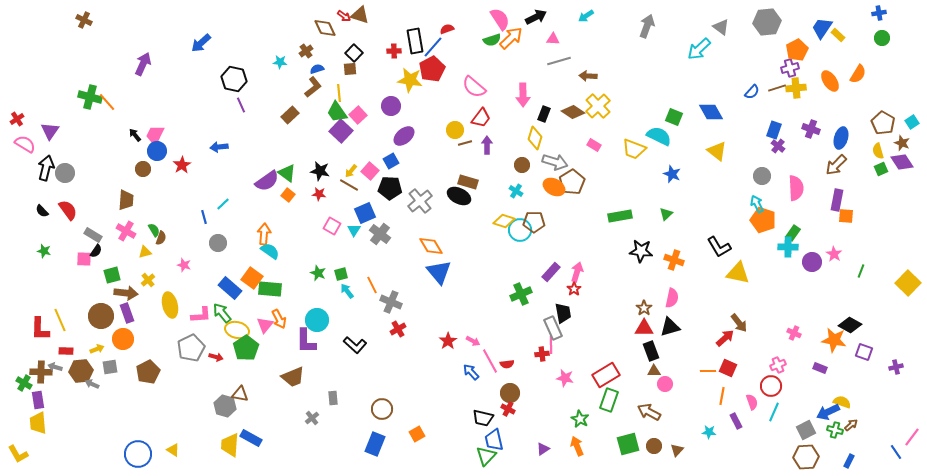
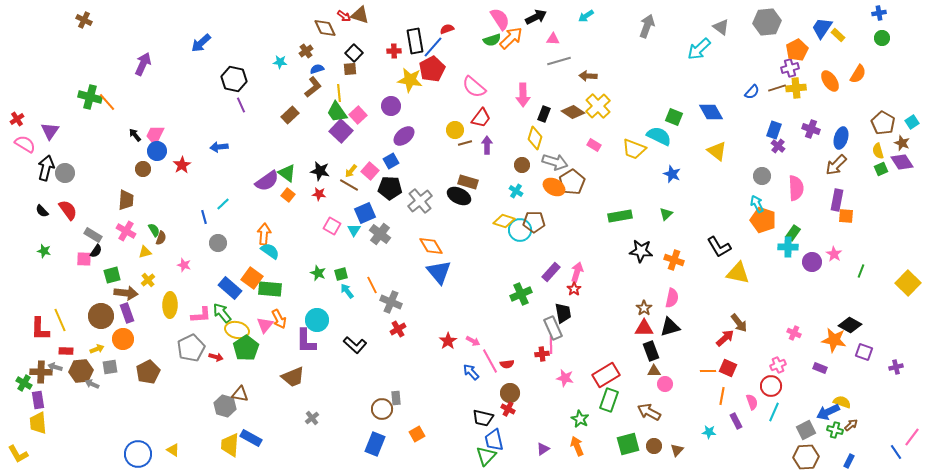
yellow ellipse at (170, 305): rotated 15 degrees clockwise
gray rectangle at (333, 398): moved 63 px right
